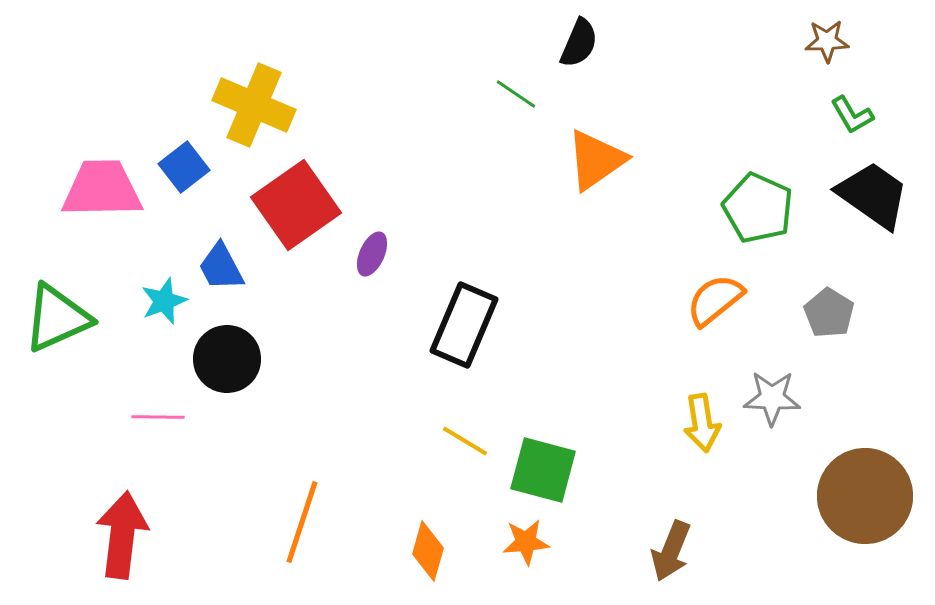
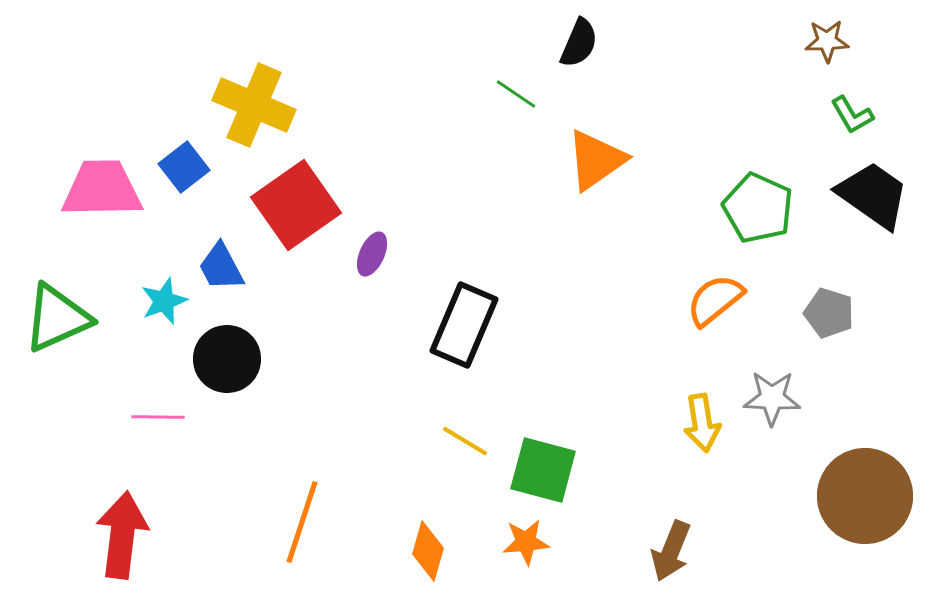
gray pentagon: rotated 15 degrees counterclockwise
